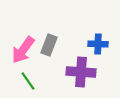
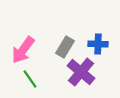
gray rectangle: moved 16 px right, 2 px down; rotated 10 degrees clockwise
purple cross: rotated 36 degrees clockwise
green line: moved 2 px right, 2 px up
